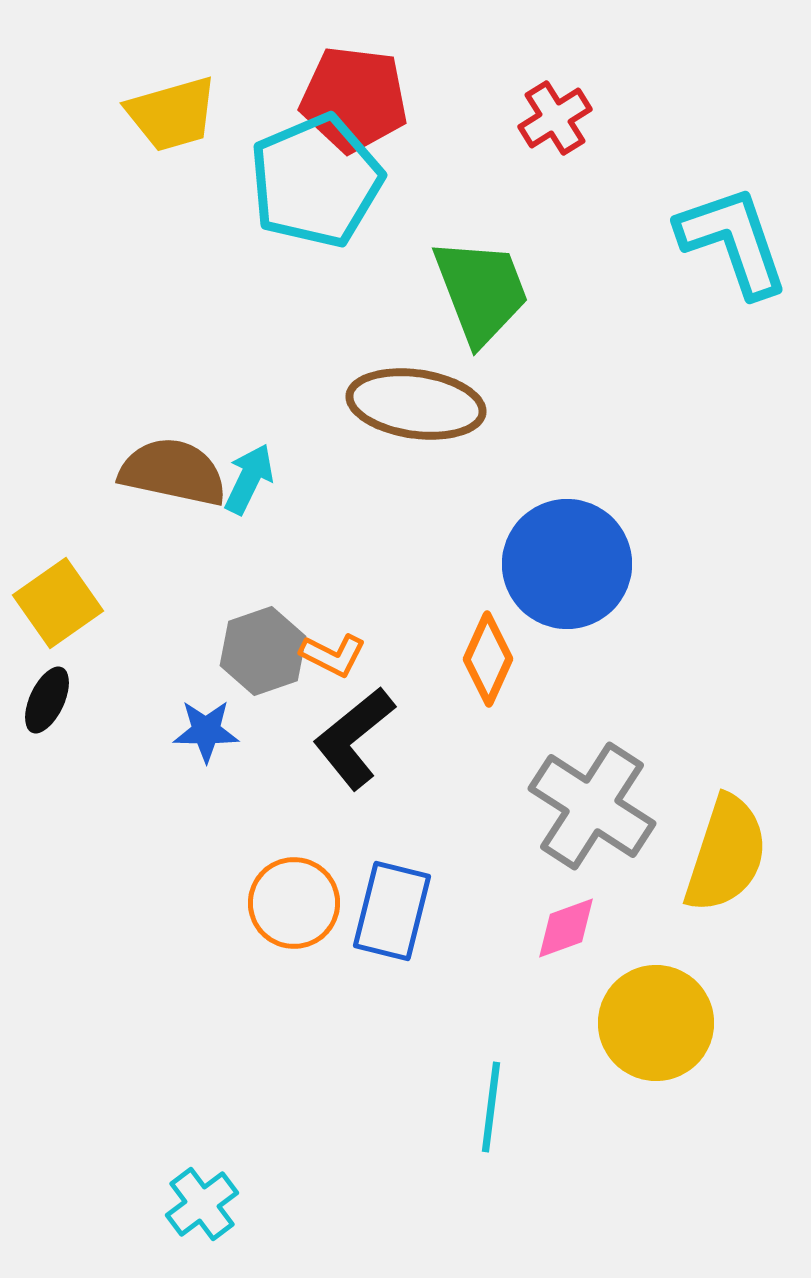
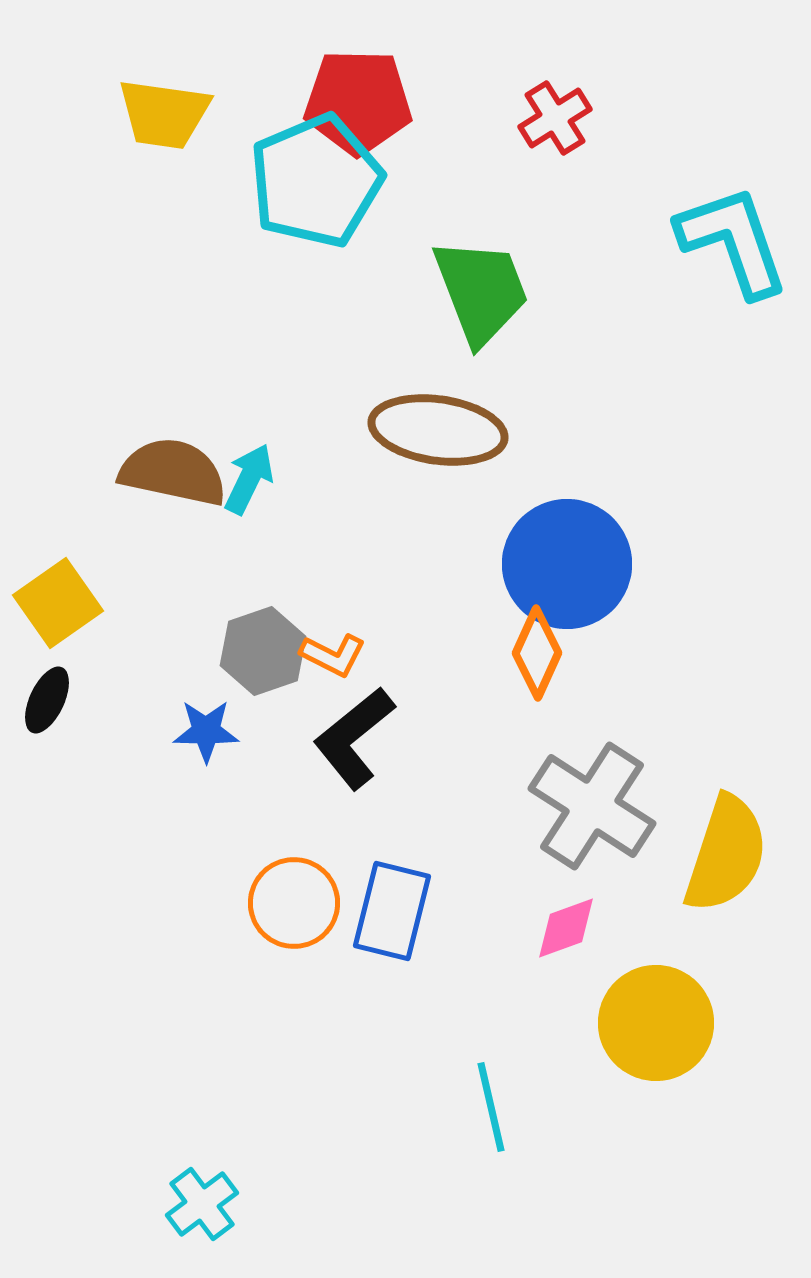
red pentagon: moved 4 px right, 3 px down; rotated 6 degrees counterclockwise
yellow trapezoid: moved 8 px left; rotated 24 degrees clockwise
brown ellipse: moved 22 px right, 26 px down
orange diamond: moved 49 px right, 6 px up
cyan line: rotated 20 degrees counterclockwise
